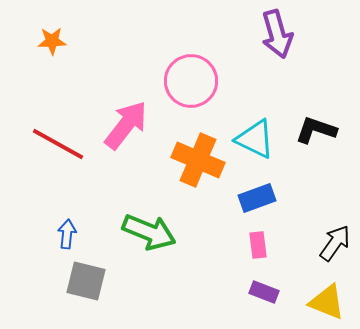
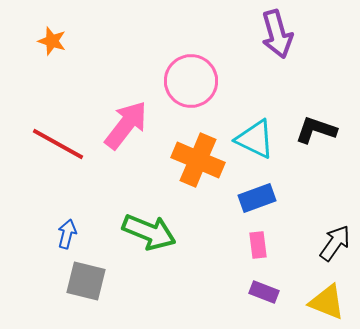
orange star: rotated 20 degrees clockwise
blue arrow: rotated 8 degrees clockwise
